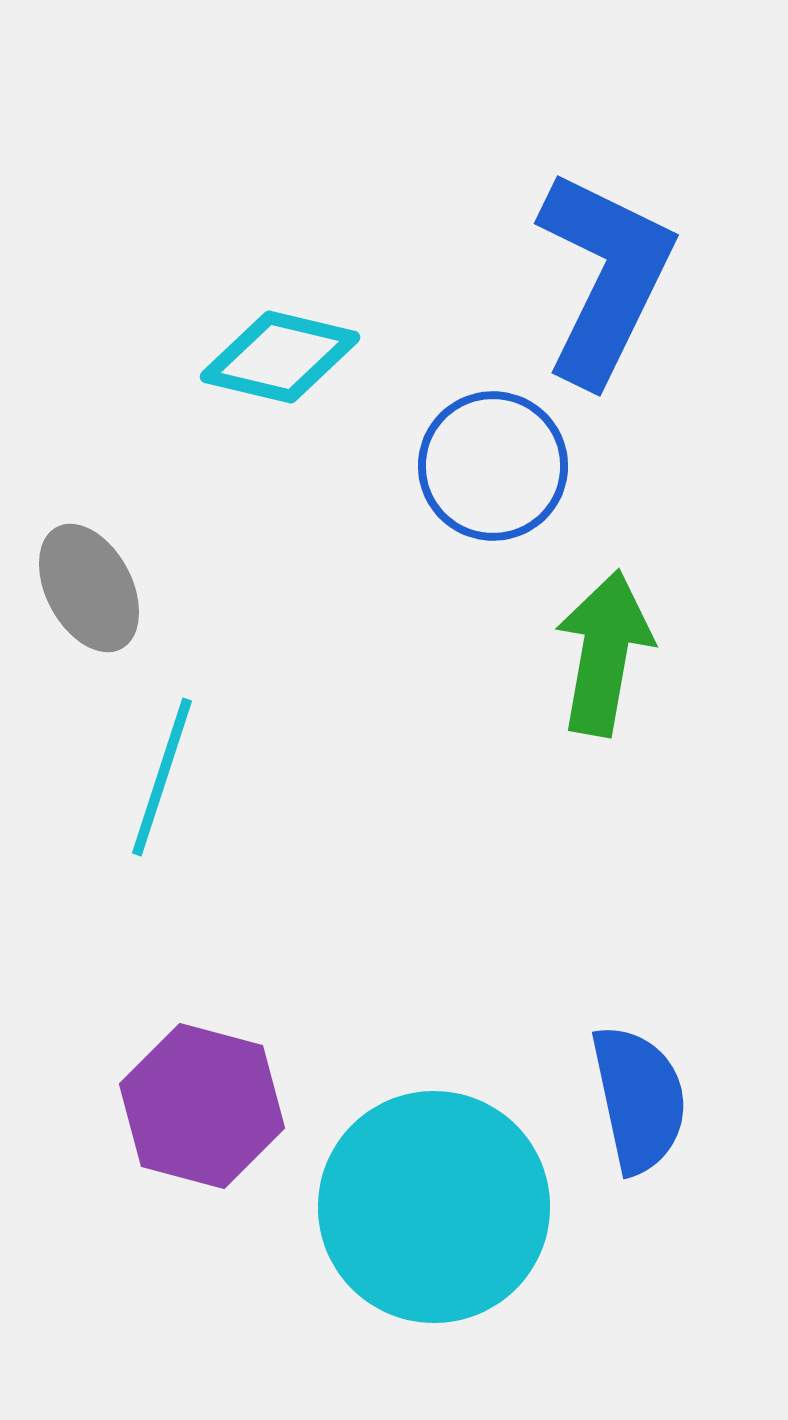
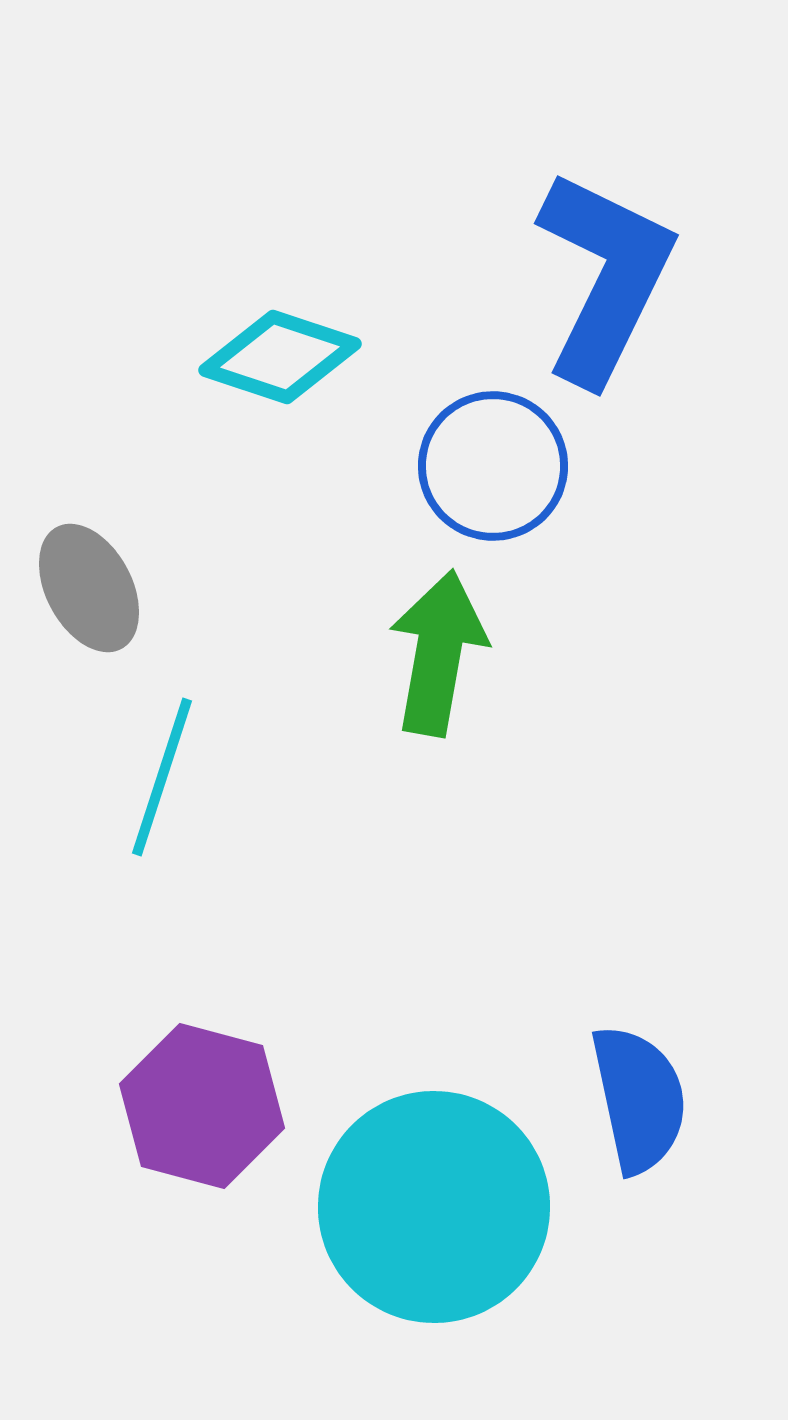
cyan diamond: rotated 5 degrees clockwise
green arrow: moved 166 px left
